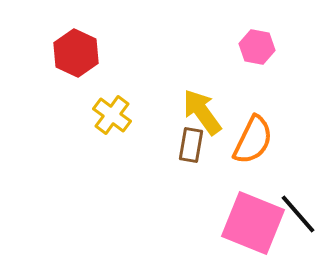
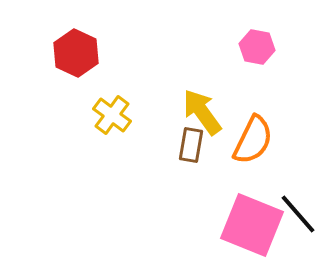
pink square: moved 1 px left, 2 px down
